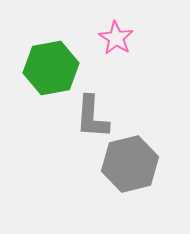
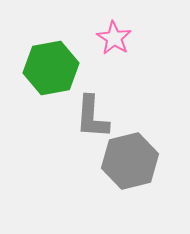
pink star: moved 2 px left
gray hexagon: moved 3 px up
